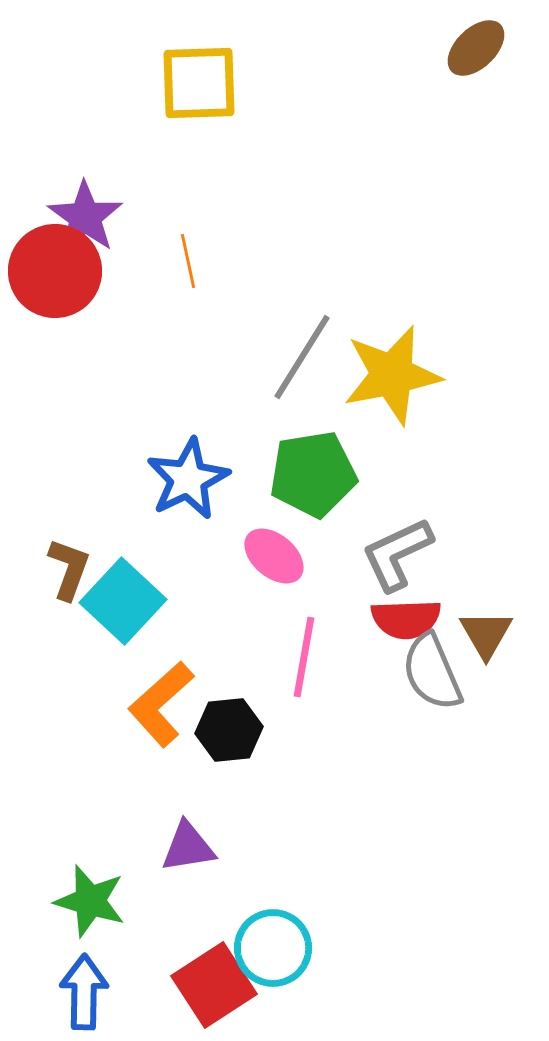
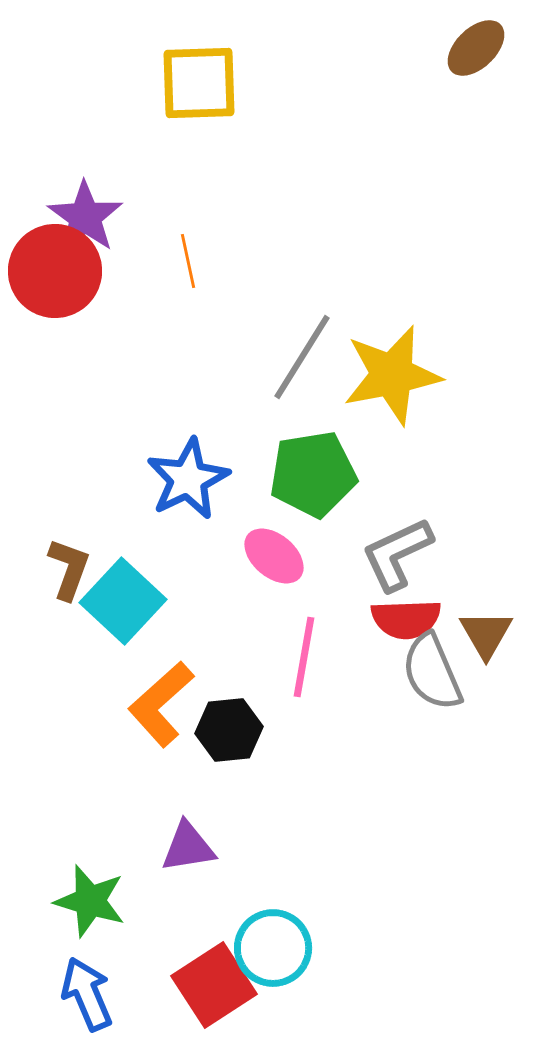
blue arrow: moved 3 px right, 2 px down; rotated 24 degrees counterclockwise
